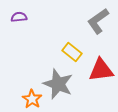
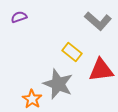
purple semicircle: rotated 14 degrees counterclockwise
gray L-shape: rotated 104 degrees counterclockwise
